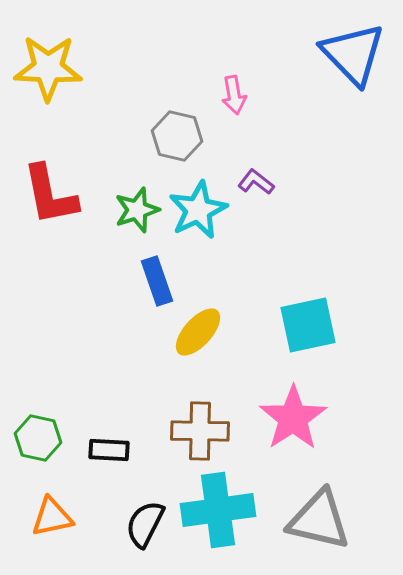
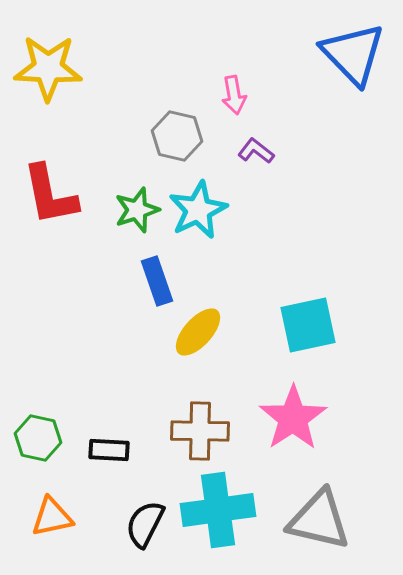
purple L-shape: moved 31 px up
